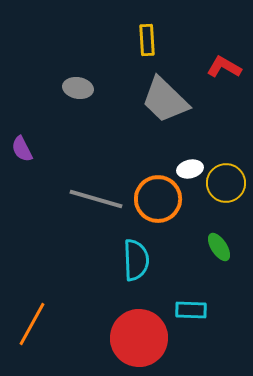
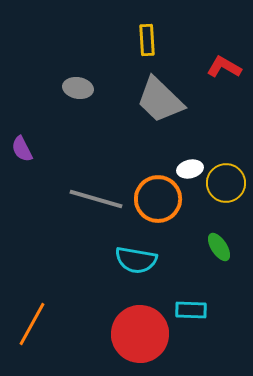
gray trapezoid: moved 5 px left
cyan semicircle: rotated 102 degrees clockwise
red circle: moved 1 px right, 4 px up
